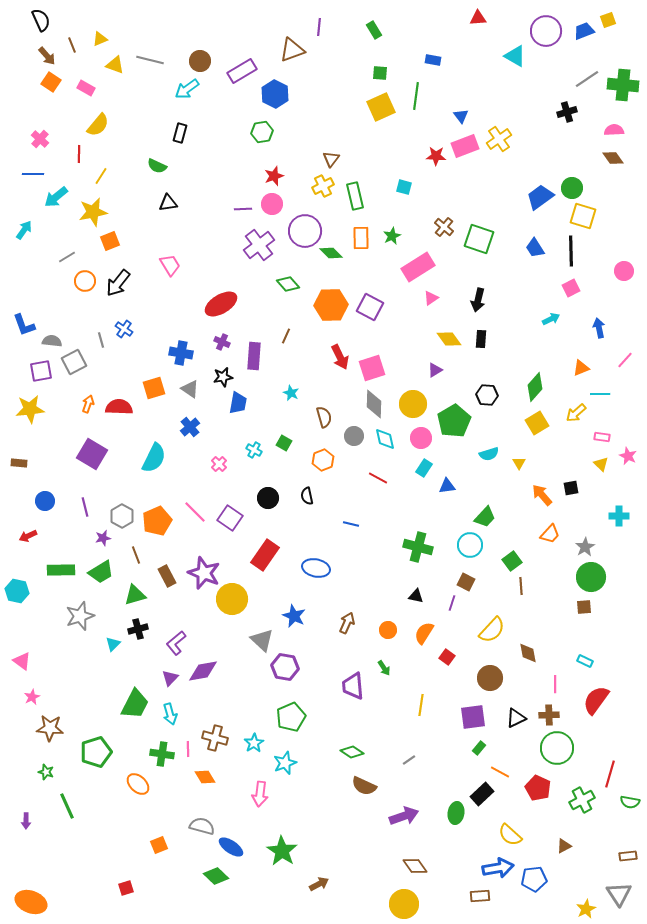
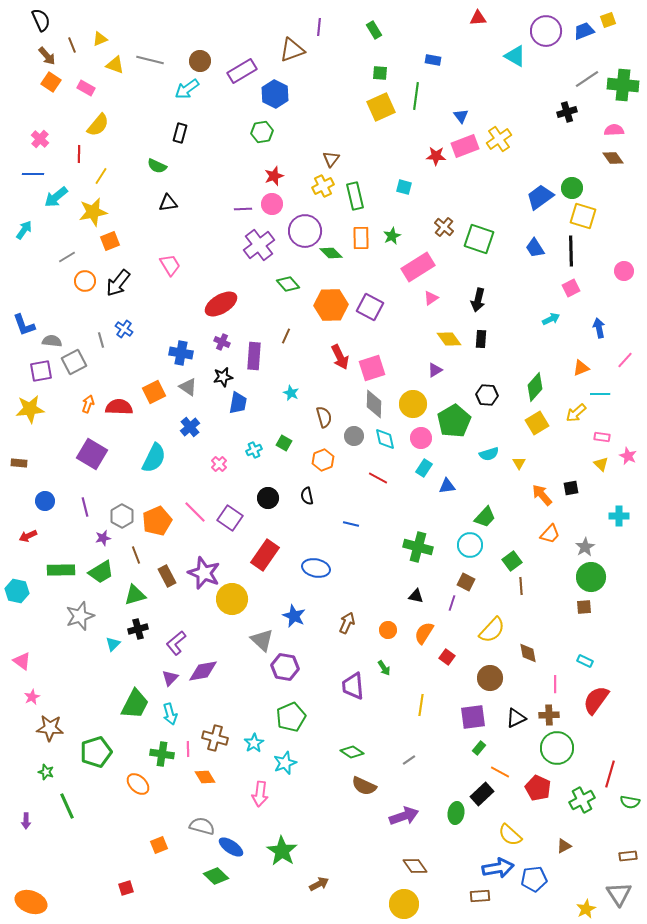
orange square at (154, 388): moved 4 px down; rotated 10 degrees counterclockwise
gray triangle at (190, 389): moved 2 px left, 2 px up
cyan cross at (254, 450): rotated 35 degrees clockwise
